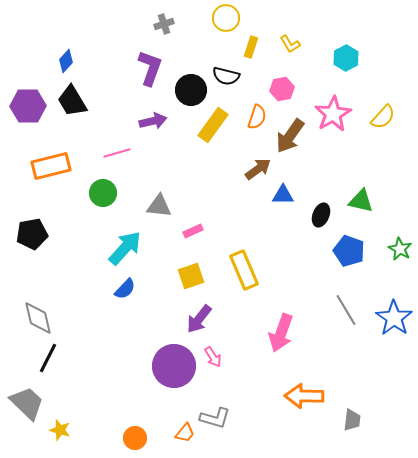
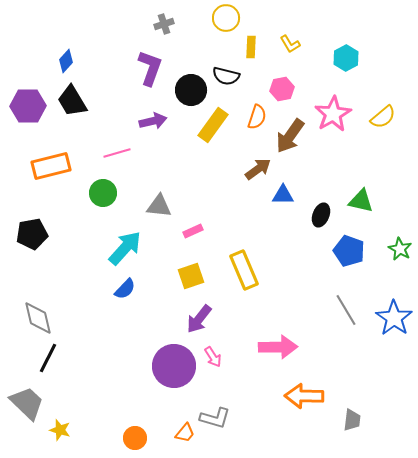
yellow rectangle at (251, 47): rotated 15 degrees counterclockwise
yellow semicircle at (383, 117): rotated 8 degrees clockwise
pink arrow at (281, 333): moved 3 px left, 14 px down; rotated 111 degrees counterclockwise
